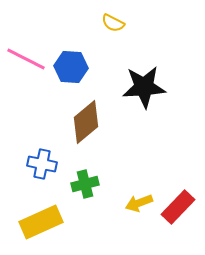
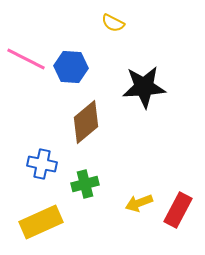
red rectangle: moved 3 px down; rotated 16 degrees counterclockwise
